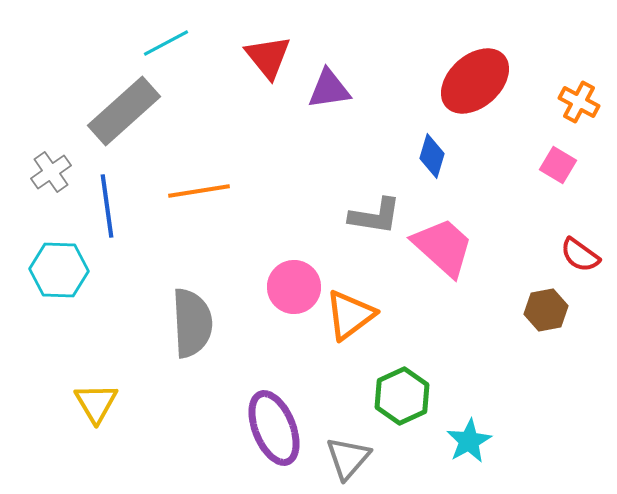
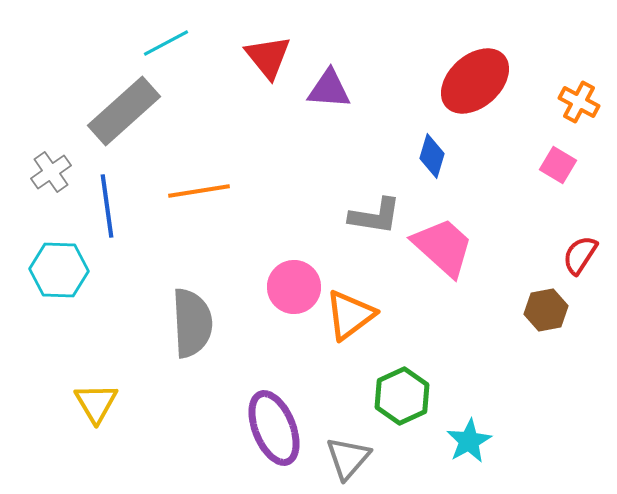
purple triangle: rotated 12 degrees clockwise
red semicircle: rotated 87 degrees clockwise
